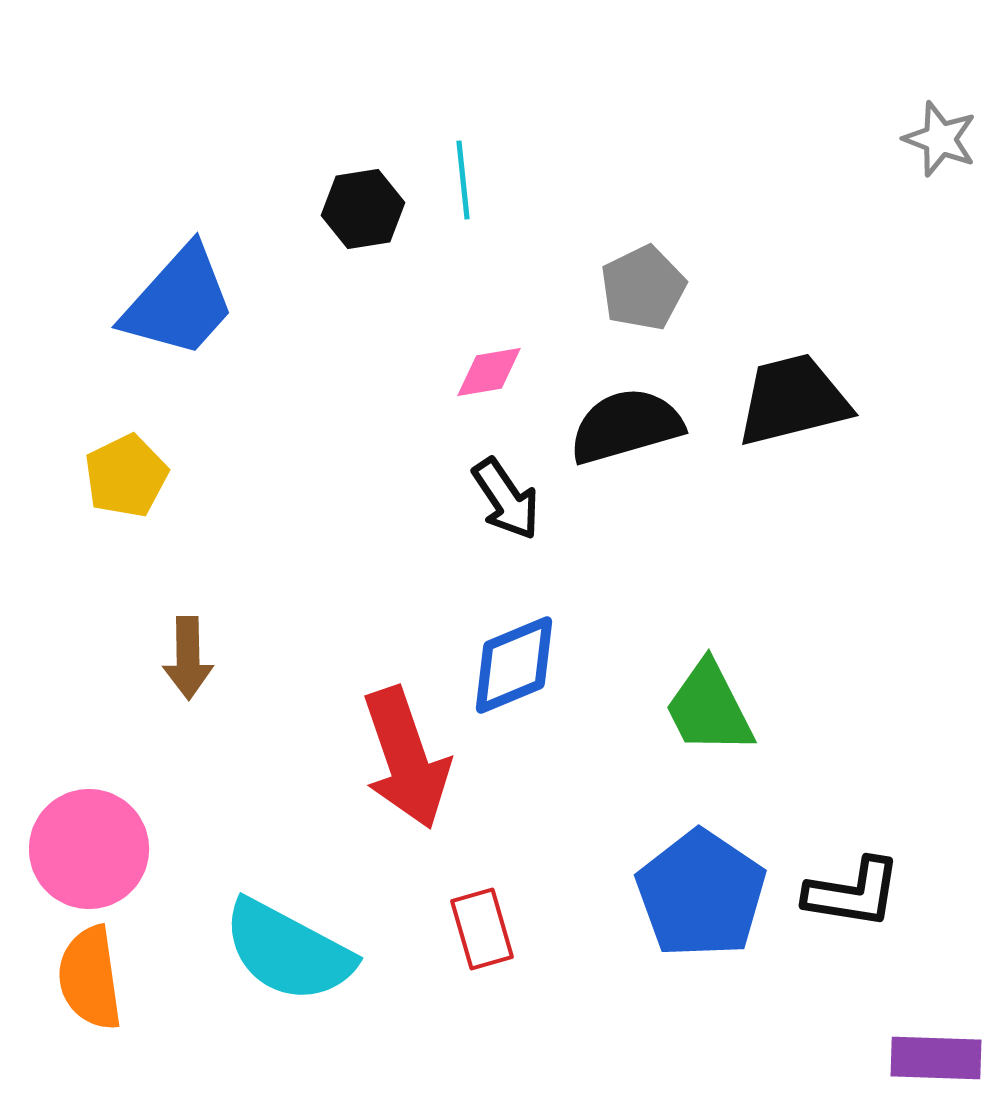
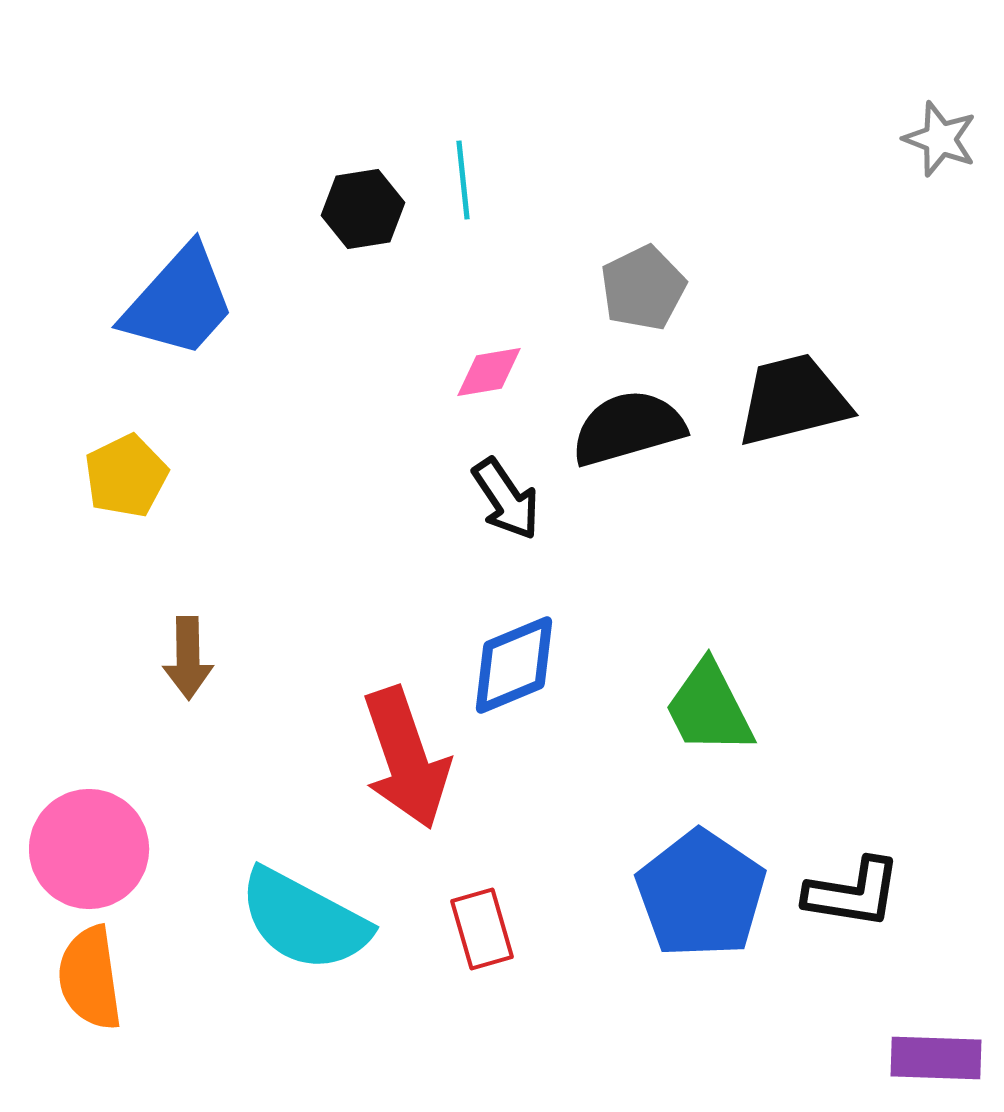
black semicircle: moved 2 px right, 2 px down
cyan semicircle: moved 16 px right, 31 px up
